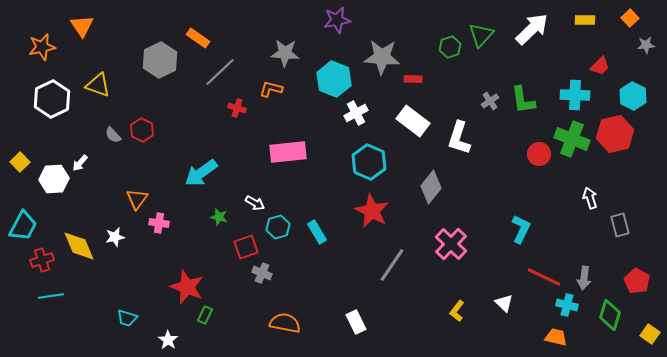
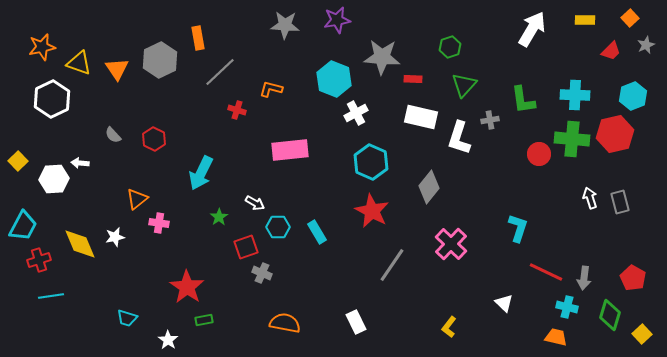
orange triangle at (82, 26): moved 35 px right, 43 px down
white arrow at (532, 29): rotated 15 degrees counterclockwise
green triangle at (481, 35): moved 17 px left, 50 px down
orange rectangle at (198, 38): rotated 45 degrees clockwise
gray star at (646, 45): rotated 18 degrees counterclockwise
gray star at (285, 53): moved 28 px up
red trapezoid at (600, 66): moved 11 px right, 15 px up
yellow triangle at (98, 85): moved 19 px left, 22 px up
cyan hexagon at (633, 96): rotated 12 degrees clockwise
gray cross at (490, 101): moved 19 px down; rotated 24 degrees clockwise
red cross at (237, 108): moved 2 px down
white rectangle at (413, 121): moved 8 px right, 4 px up; rotated 24 degrees counterclockwise
red hexagon at (142, 130): moved 12 px right, 9 px down
green cross at (572, 139): rotated 16 degrees counterclockwise
pink rectangle at (288, 152): moved 2 px right, 2 px up
yellow square at (20, 162): moved 2 px left, 1 px up
cyan hexagon at (369, 162): moved 2 px right
white arrow at (80, 163): rotated 54 degrees clockwise
cyan arrow at (201, 173): rotated 28 degrees counterclockwise
gray diamond at (431, 187): moved 2 px left
orange triangle at (137, 199): rotated 15 degrees clockwise
green star at (219, 217): rotated 24 degrees clockwise
gray rectangle at (620, 225): moved 23 px up
cyan hexagon at (278, 227): rotated 15 degrees clockwise
cyan L-shape at (521, 229): moved 3 px left, 1 px up; rotated 8 degrees counterclockwise
yellow diamond at (79, 246): moved 1 px right, 2 px up
red cross at (42, 260): moved 3 px left
red line at (544, 277): moved 2 px right, 5 px up
red pentagon at (637, 281): moved 4 px left, 3 px up
red star at (187, 287): rotated 12 degrees clockwise
cyan cross at (567, 305): moved 2 px down
yellow L-shape at (457, 311): moved 8 px left, 16 px down
green rectangle at (205, 315): moved 1 px left, 5 px down; rotated 54 degrees clockwise
yellow square at (650, 334): moved 8 px left; rotated 12 degrees clockwise
